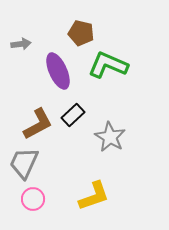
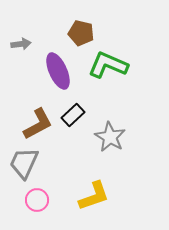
pink circle: moved 4 px right, 1 px down
